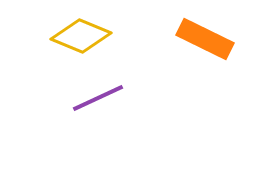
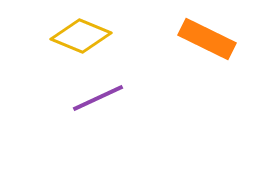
orange rectangle: moved 2 px right
